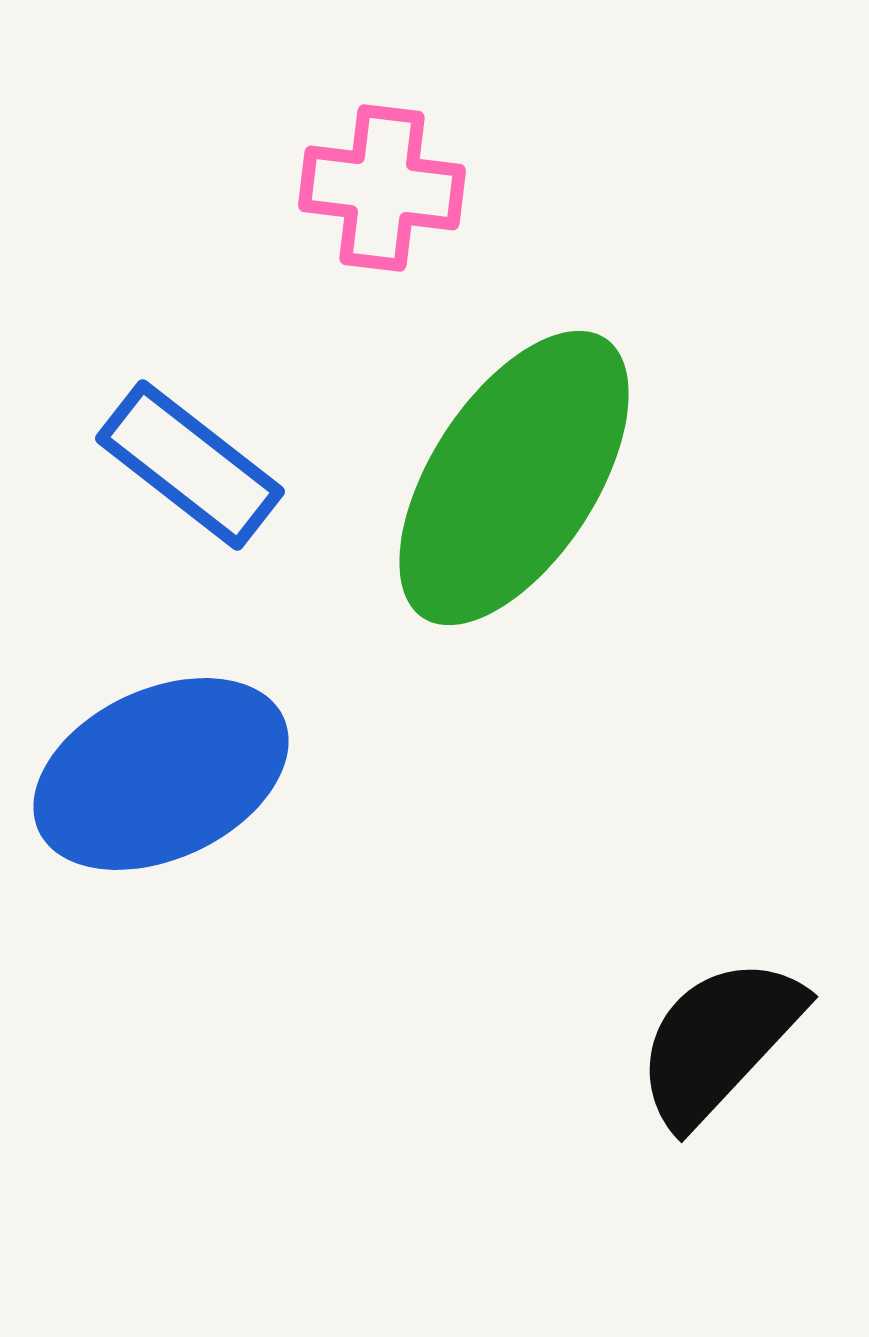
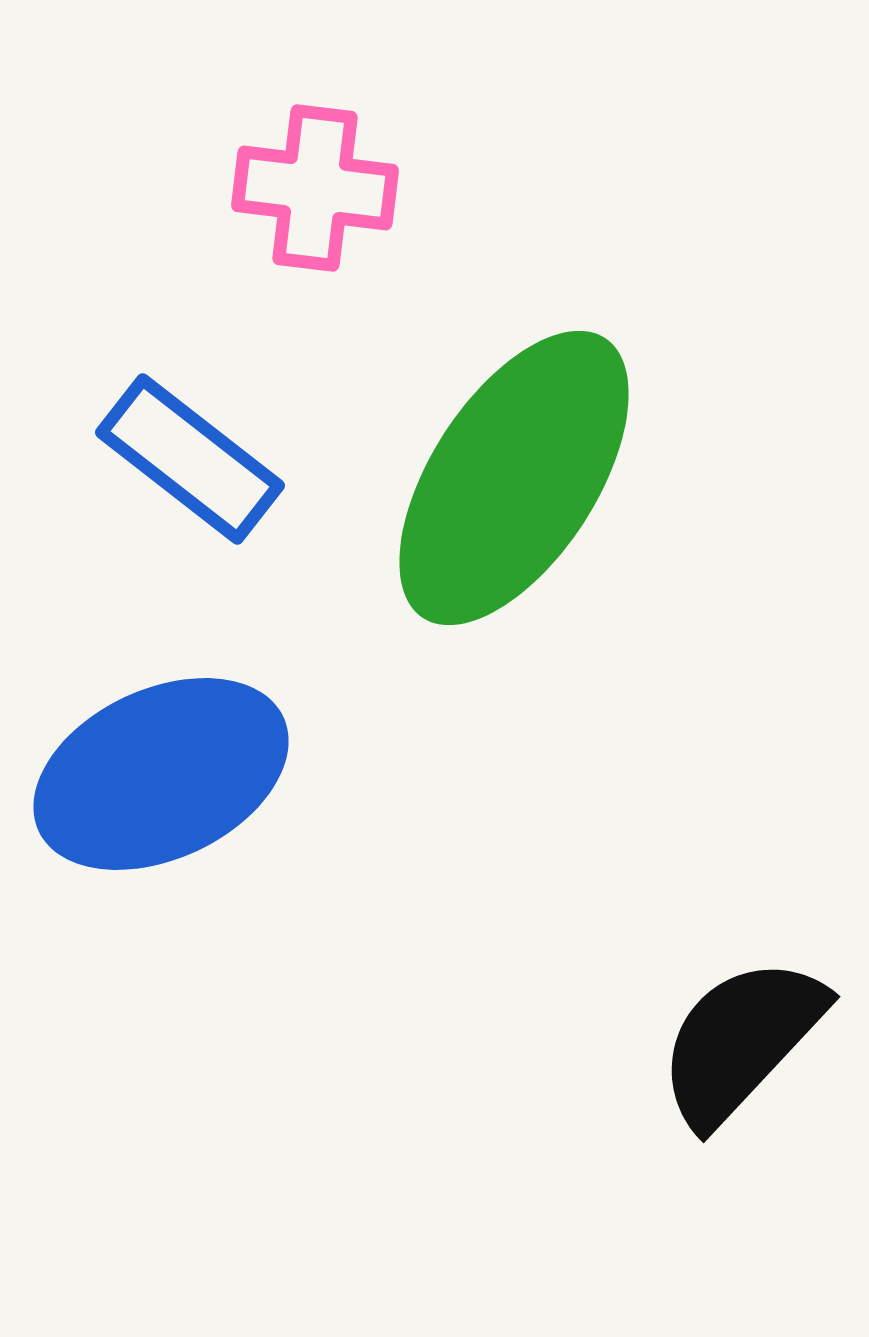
pink cross: moved 67 px left
blue rectangle: moved 6 px up
black semicircle: moved 22 px right
